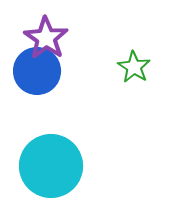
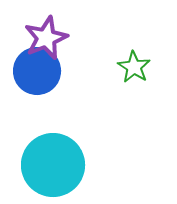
purple star: rotated 15 degrees clockwise
cyan circle: moved 2 px right, 1 px up
